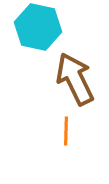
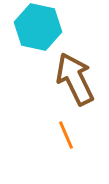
orange line: moved 4 px down; rotated 24 degrees counterclockwise
